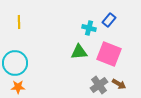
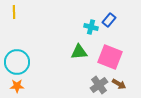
yellow line: moved 5 px left, 10 px up
cyan cross: moved 2 px right, 1 px up
pink square: moved 1 px right, 3 px down
cyan circle: moved 2 px right, 1 px up
orange star: moved 1 px left, 1 px up
